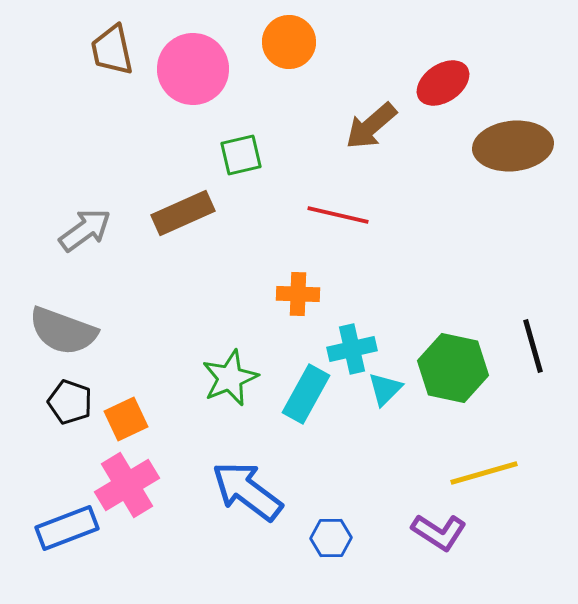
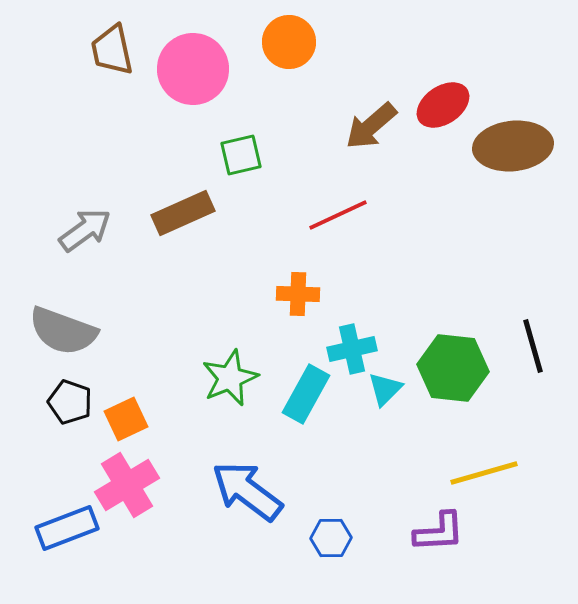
red ellipse: moved 22 px down
red line: rotated 38 degrees counterclockwise
green hexagon: rotated 6 degrees counterclockwise
purple L-shape: rotated 36 degrees counterclockwise
